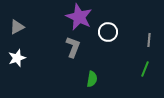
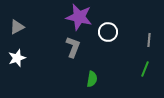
purple star: rotated 12 degrees counterclockwise
